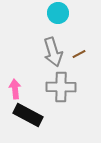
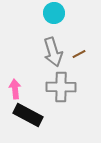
cyan circle: moved 4 px left
